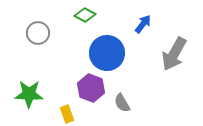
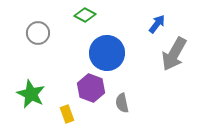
blue arrow: moved 14 px right
green star: moved 2 px right; rotated 24 degrees clockwise
gray semicircle: rotated 18 degrees clockwise
